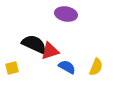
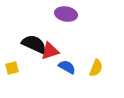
yellow semicircle: moved 1 px down
